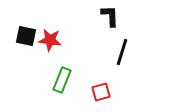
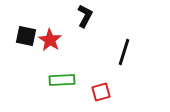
black L-shape: moved 25 px left; rotated 30 degrees clockwise
red star: rotated 25 degrees clockwise
black line: moved 2 px right
green rectangle: rotated 65 degrees clockwise
